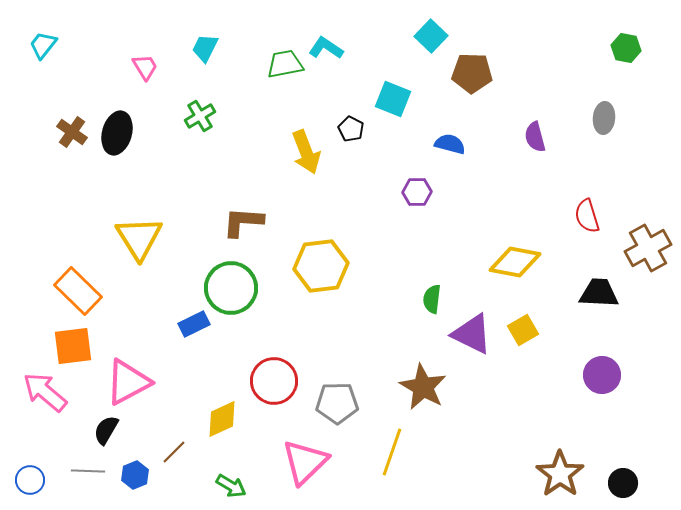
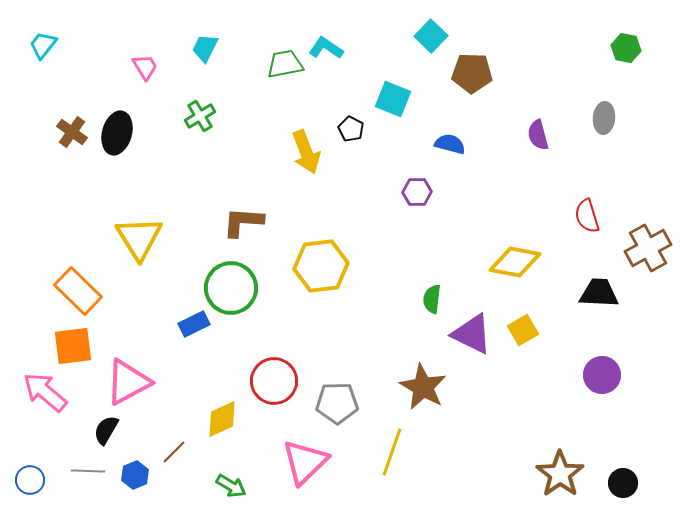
purple semicircle at (535, 137): moved 3 px right, 2 px up
